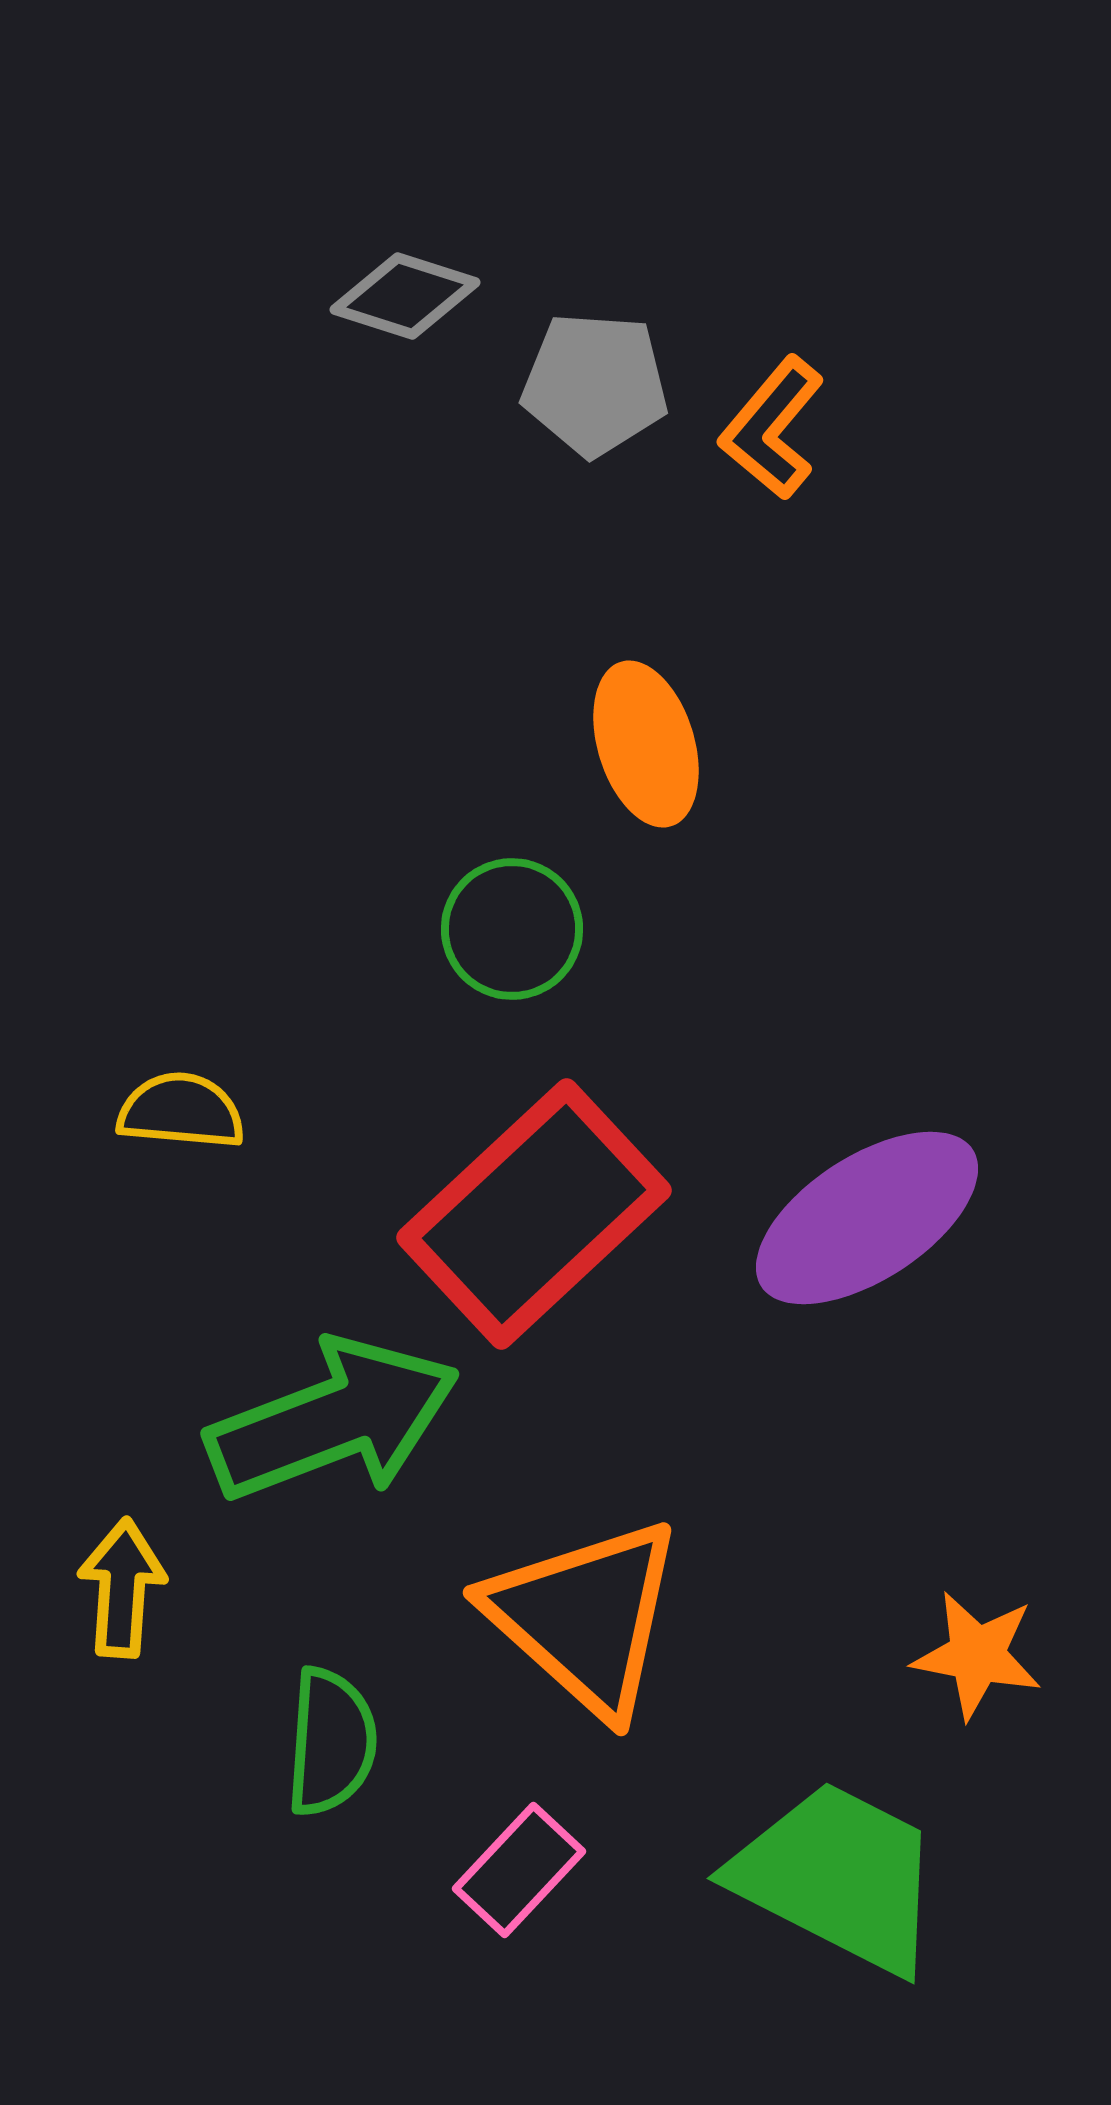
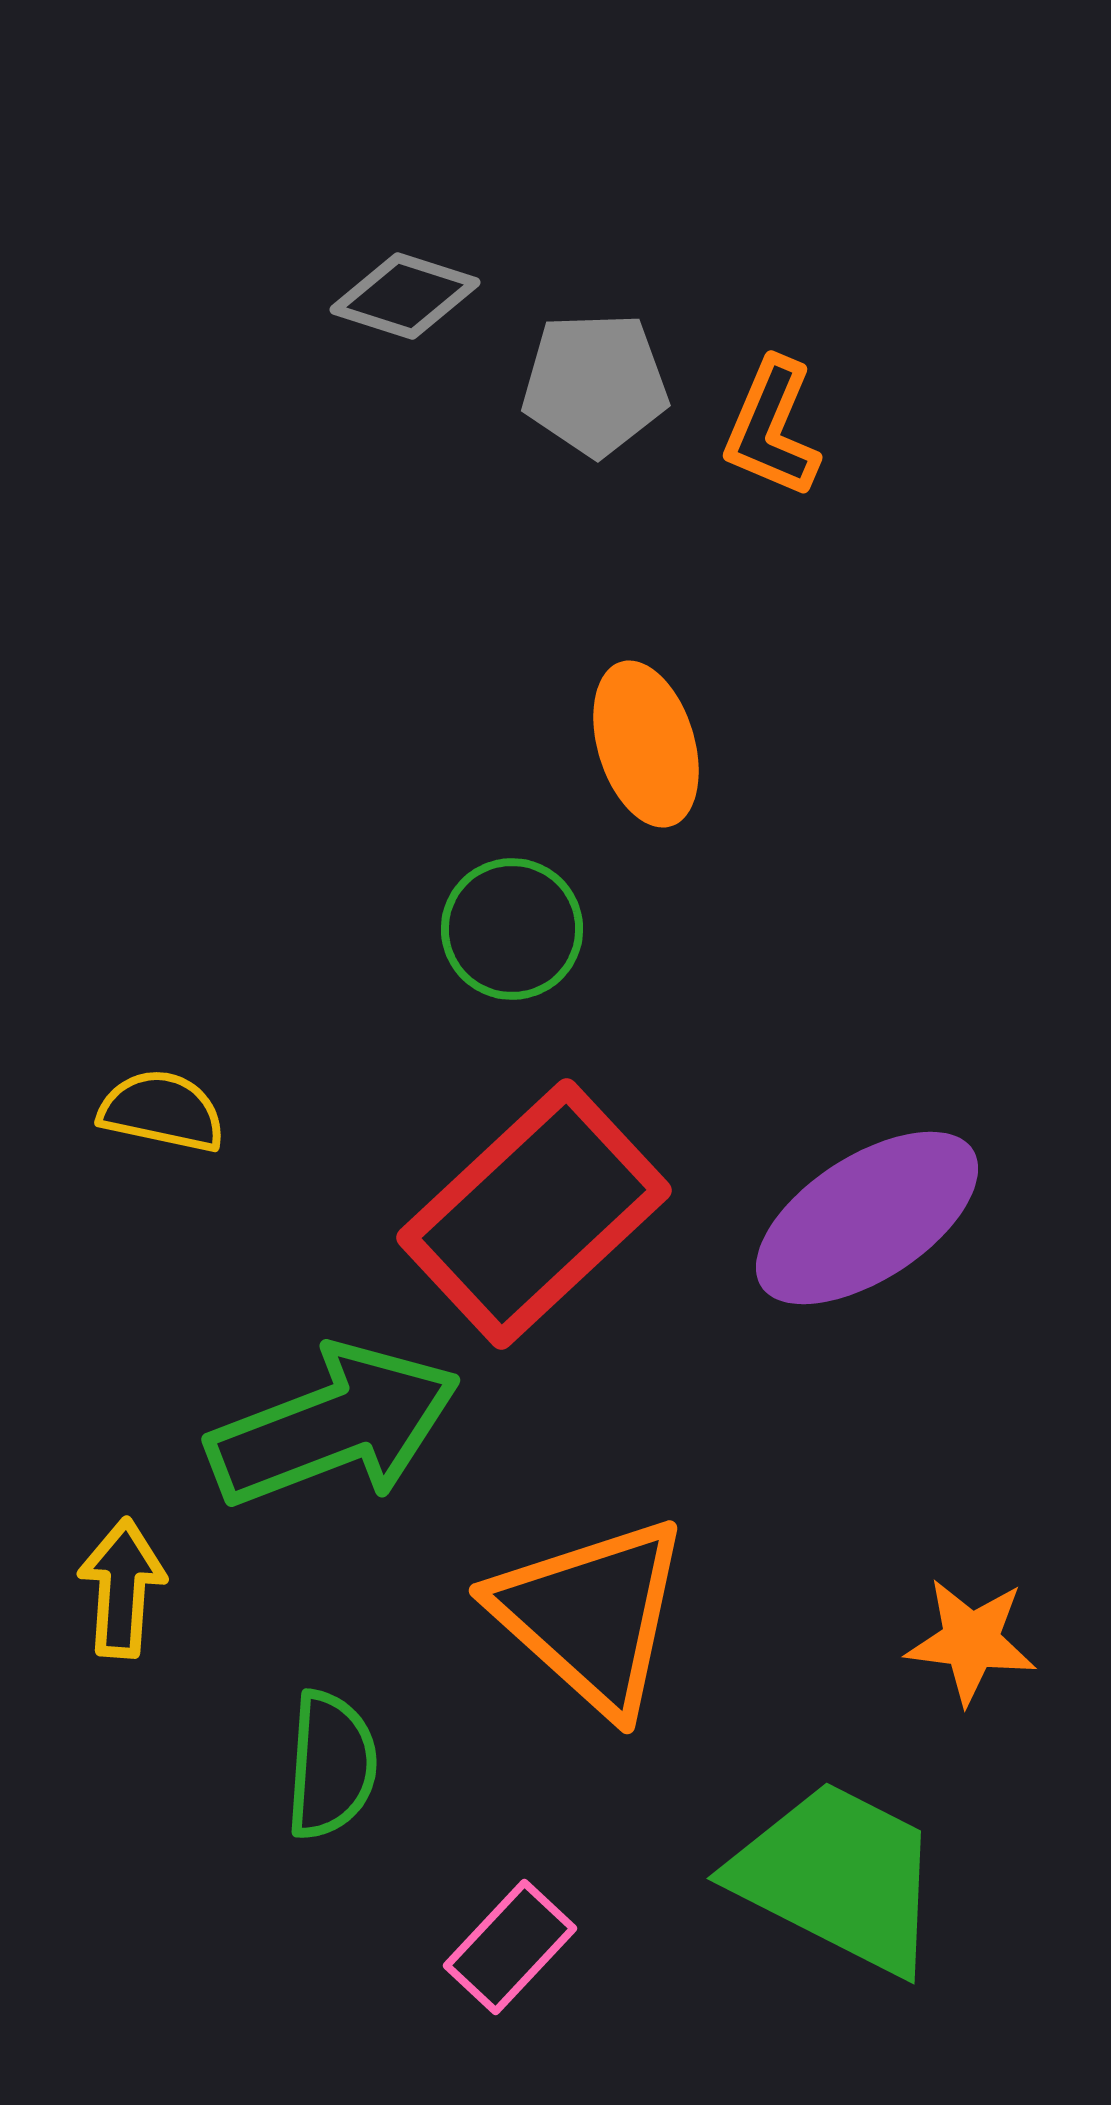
gray pentagon: rotated 6 degrees counterclockwise
orange L-shape: rotated 17 degrees counterclockwise
yellow semicircle: moved 19 px left; rotated 7 degrees clockwise
green arrow: moved 1 px right, 6 px down
orange triangle: moved 6 px right, 2 px up
orange star: moved 6 px left, 14 px up; rotated 4 degrees counterclockwise
green semicircle: moved 23 px down
pink rectangle: moved 9 px left, 77 px down
